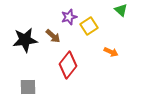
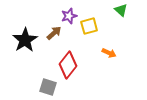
purple star: moved 1 px up
yellow square: rotated 18 degrees clockwise
brown arrow: moved 1 px right, 3 px up; rotated 84 degrees counterclockwise
black star: rotated 25 degrees counterclockwise
orange arrow: moved 2 px left, 1 px down
gray square: moved 20 px right; rotated 18 degrees clockwise
